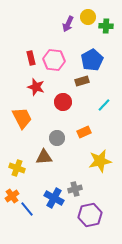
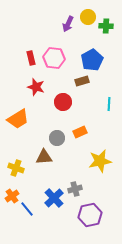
pink hexagon: moved 2 px up
cyan line: moved 5 px right, 1 px up; rotated 40 degrees counterclockwise
orange trapezoid: moved 4 px left, 1 px down; rotated 85 degrees clockwise
orange rectangle: moved 4 px left
yellow cross: moved 1 px left
blue cross: rotated 18 degrees clockwise
